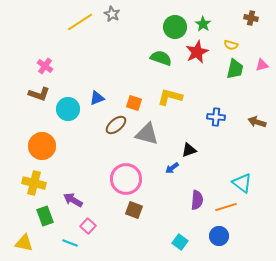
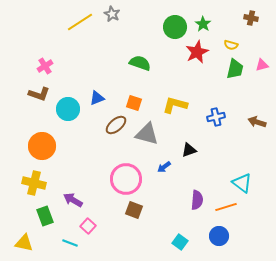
green semicircle: moved 21 px left, 5 px down
pink cross: rotated 21 degrees clockwise
yellow L-shape: moved 5 px right, 8 px down
blue cross: rotated 18 degrees counterclockwise
blue arrow: moved 8 px left, 1 px up
